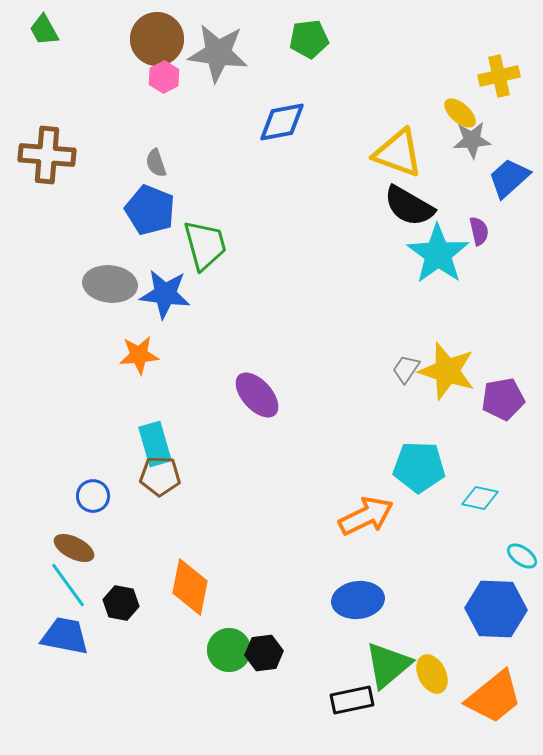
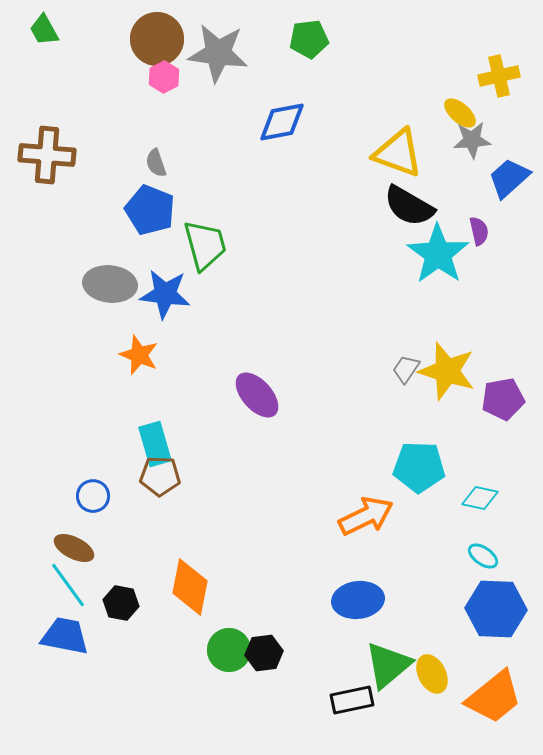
orange star at (139, 355): rotated 27 degrees clockwise
cyan ellipse at (522, 556): moved 39 px left
